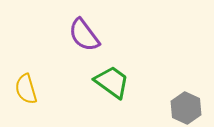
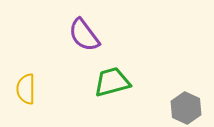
green trapezoid: rotated 51 degrees counterclockwise
yellow semicircle: rotated 16 degrees clockwise
